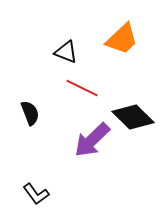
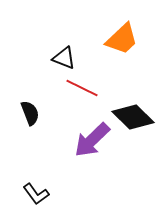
black triangle: moved 2 px left, 6 px down
